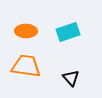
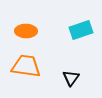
cyan rectangle: moved 13 px right, 2 px up
black triangle: rotated 18 degrees clockwise
